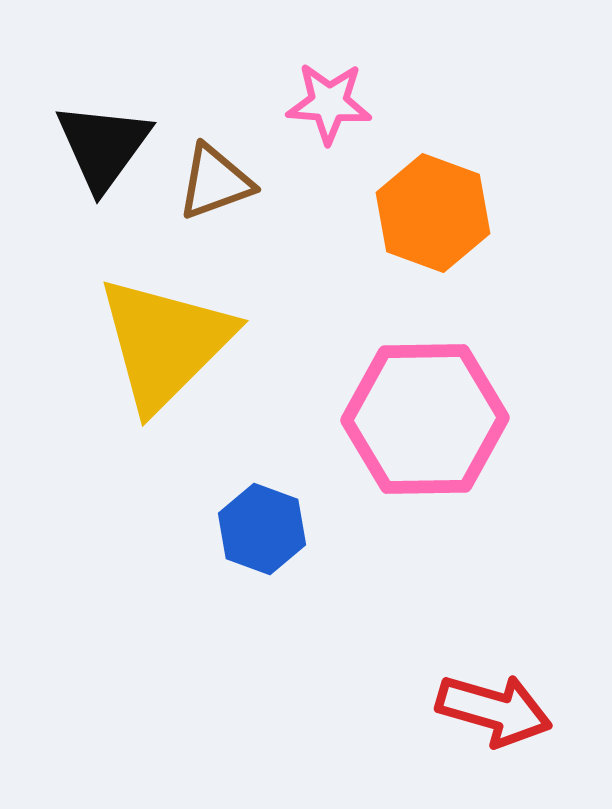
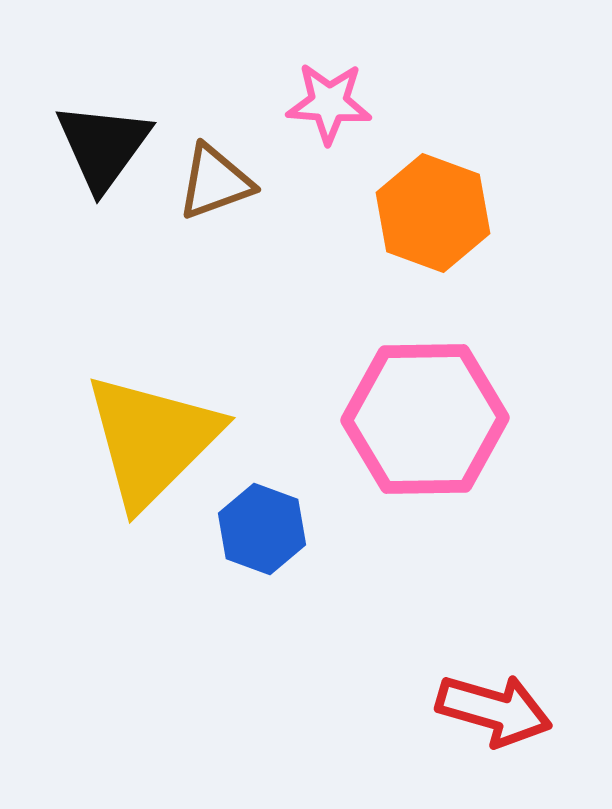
yellow triangle: moved 13 px left, 97 px down
